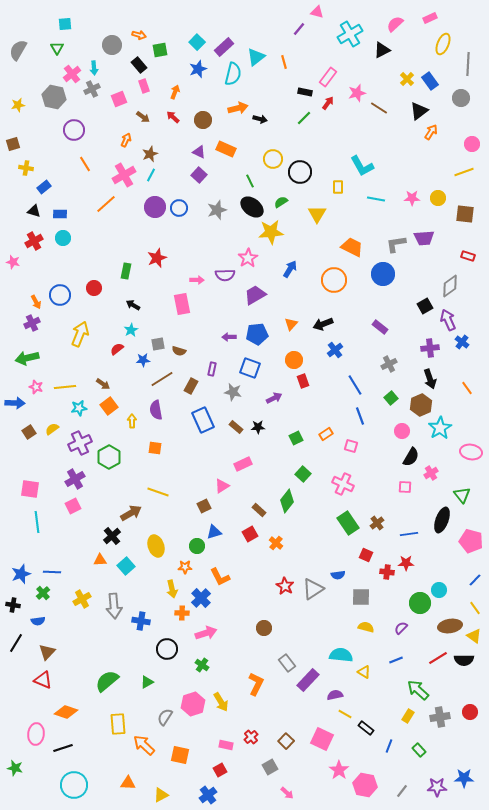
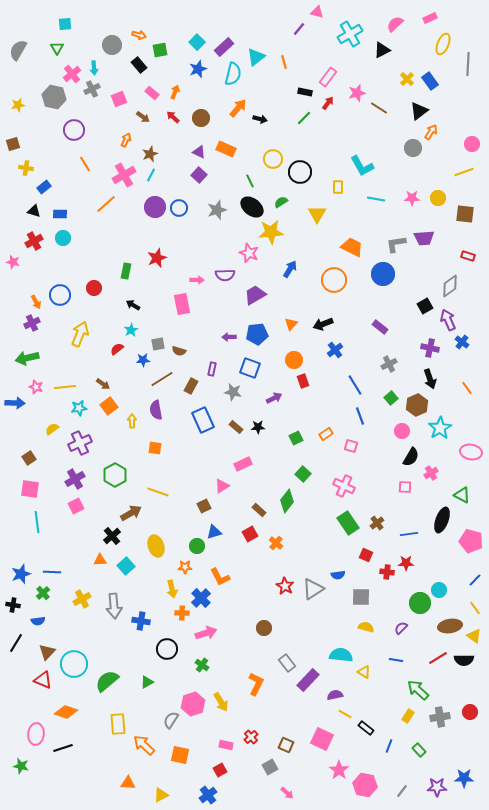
pink rectangle at (144, 86): moved 8 px right, 7 px down; rotated 32 degrees counterclockwise
gray circle at (461, 98): moved 48 px left, 50 px down
orange arrow at (238, 108): rotated 36 degrees counterclockwise
brown circle at (203, 120): moved 2 px left, 2 px up
pink star at (248, 258): moved 1 px right, 5 px up; rotated 18 degrees counterclockwise
purple cross at (430, 348): rotated 18 degrees clockwise
brown hexagon at (421, 405): moved 4 px left
brown square at (29, 432): moved 26 px down
green hexagon at (109, 457): moved 6 px right, 18 px down
pink cross at (343, 484): moved 1 px right, 2 px down
green triangle at (462, 495): rotated 24 degrees counterclockwise
pink square at (73, 506): moved 3 px right
blue line at (396, 660): rotated 32 degrees clockwise
gray semicircle at (165, 717): moved 6 px right, 3 px down
brown square at (286, 741): moved 4 px down; rotated 21 degrees counterclockwise
green star at (15, 768): moved 6 px right, 2 px up
cyan circle at (74, 785): moved 121 px up
